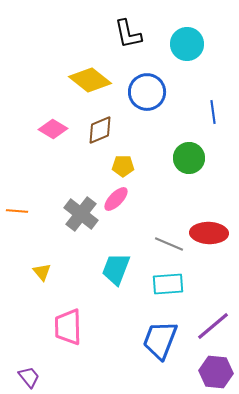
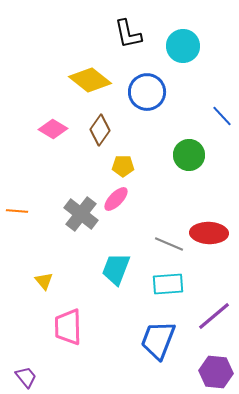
cyan circle: moved 4 px left, 2 px down
blue line: moved 9 px right, 4 px down; rotated 35 degrees counterclockwise
brown diamond: rotated 32 degrees counterclockwise
green circle: moved 3 px up
yellow triangle: moved 2 px right, 9 px down
purple line: moved 1 px right, 10 px up
blue trapezoid: moved 2 px left
purple trapezoid: moved 3 px left
